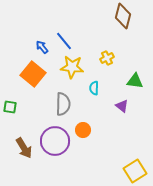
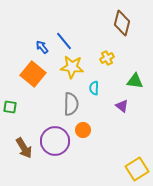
brown diamond: moved 1 px left, 7 px down
gray semicircle: moved 8 px right
yellow square: moved 2 px right, 2 px up
